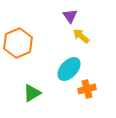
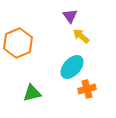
cyan ellipse: moved 3 px right, 2 px up
green triangle: rotated 18 degrees clockwise
